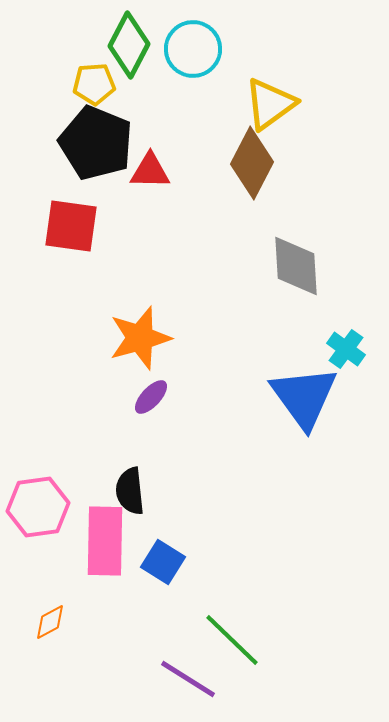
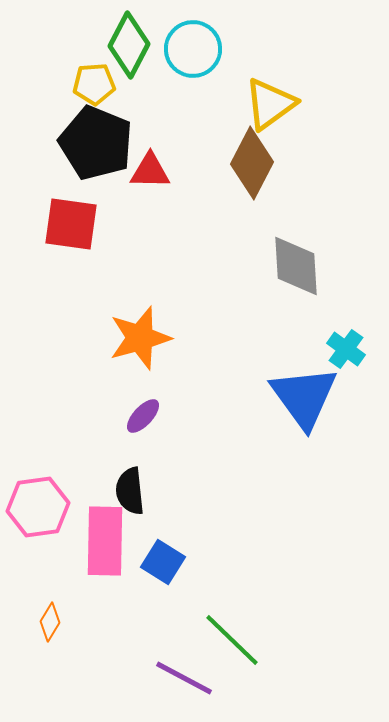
red square: moved 2 px up
purple ellipse: moved 8 px left, 19 px down
orange diamond: rotated 30 degrees counterclockwise
purple line: moved 4 px left, 1 px up; rotated 4 degrees counterclockwise
